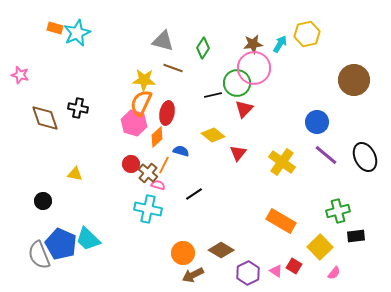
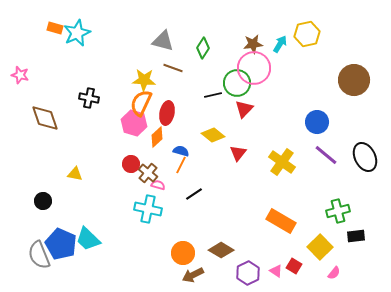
black cross at (78, 108): moved 11 px right, 10 px up
orange line at (164, 165): moved 17 px right
